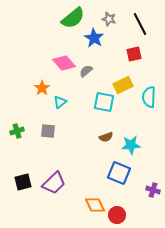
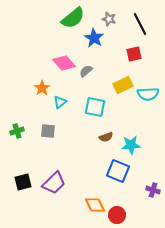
cyan semicircle: moved 1 px left, 3 px up; rotated 95 degrees counterclockwise
cyan square: moved 9 px left, 5 px down
blue square: moved 1 px left, 2 px up
